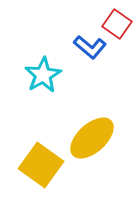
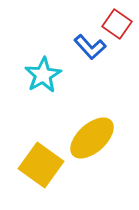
blue L-shape: rotated 8 degrees clockwise
